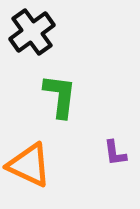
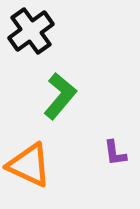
black cross: moved 1 px left, 1 px up
green L-shape: rotated 33 degrees clockwise
